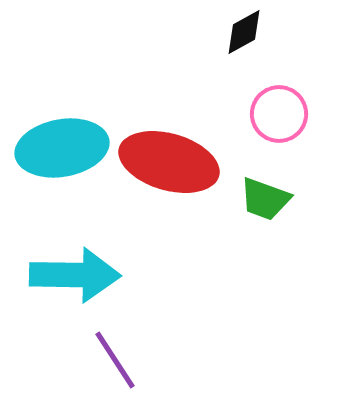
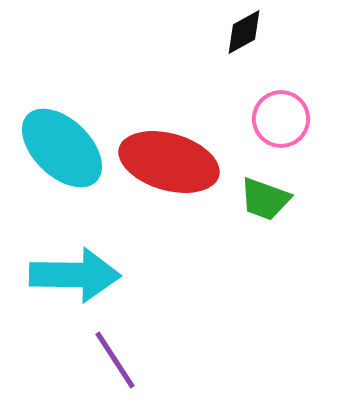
pink circle: moved 2 px right, 5 px down
cyan ellipse: rotated 54 degrees clockwise
